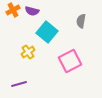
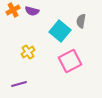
cyan square: moved 13 px right, 1 px up
